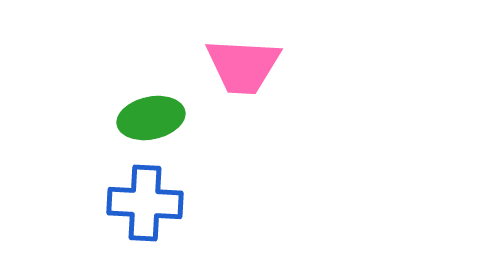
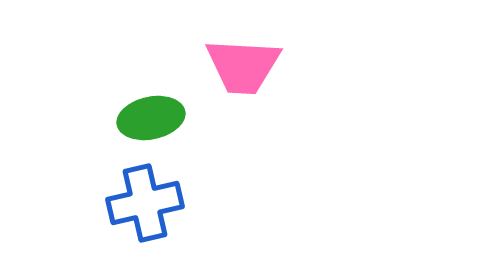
blue cross: rotated 16 degrees counterclockwise
